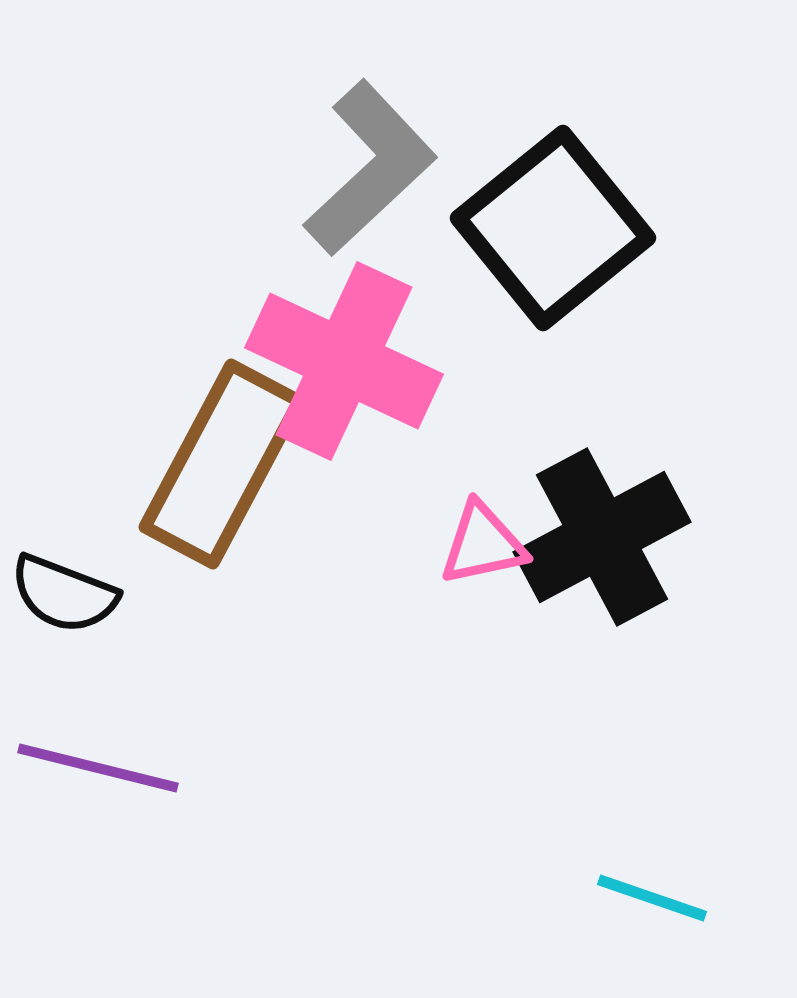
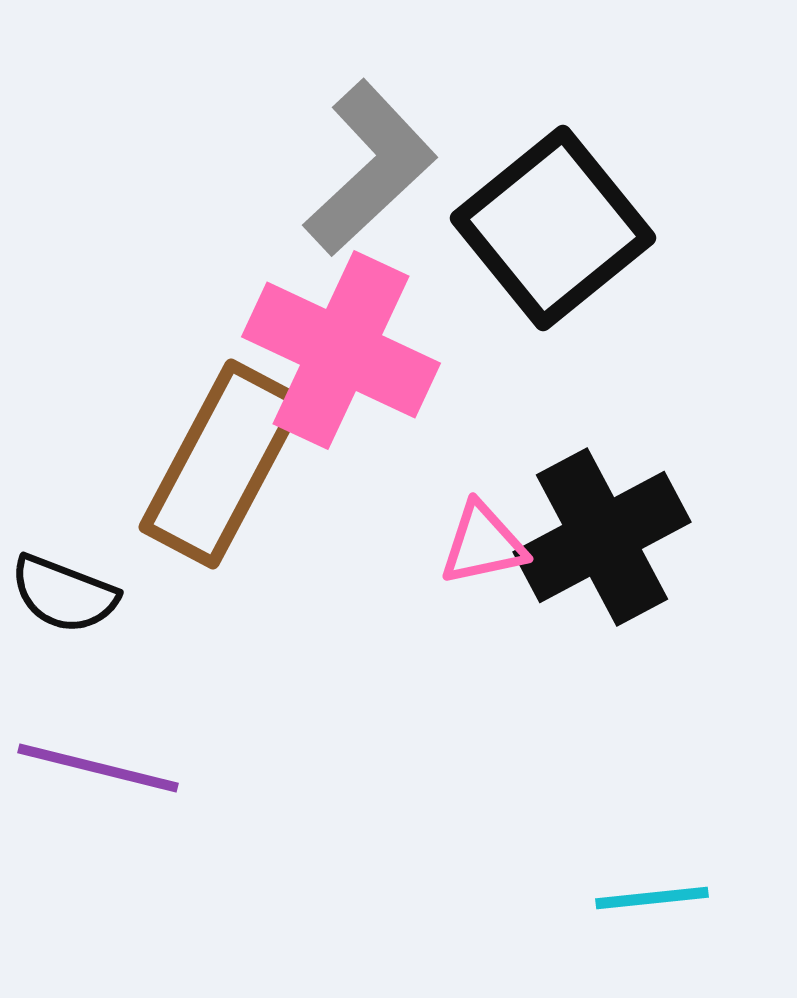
pink cross: moved 3 px left, 11 px up
cyan line: rotated 25 degrees counterclockwise
